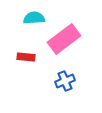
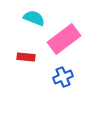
cyan semicircle: rotated 25 degrees clockwise
blue cross: moved 2 px left, 4 px up
